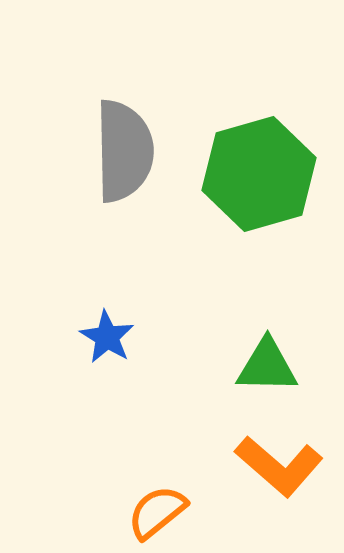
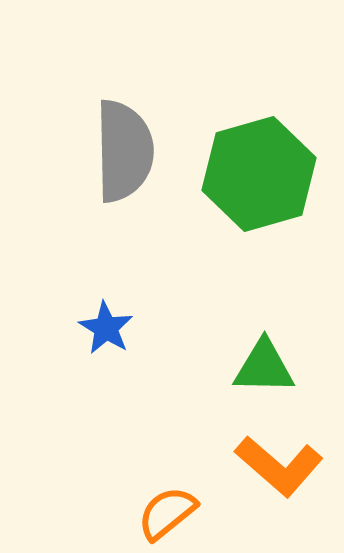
blue star: moved 1 px left, 9 px up
green triangle: moved 3 px left, 1 px down
orange semicircle: moved 10 px right, 1 px down
